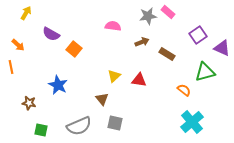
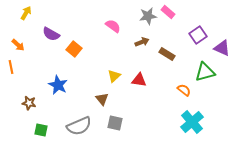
pink semicircle: rotated 28 degrees clockwise
